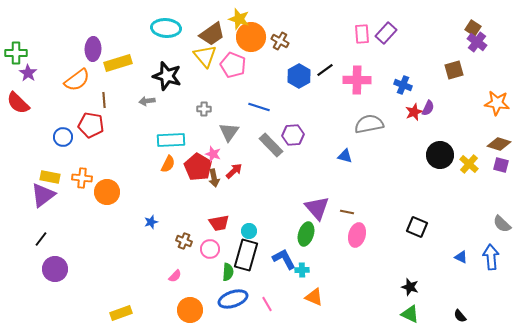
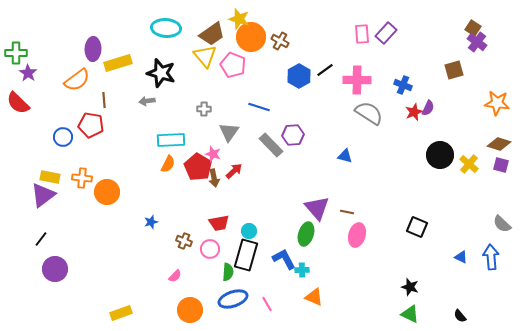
black star at (167, 76): moved 6 px left, 3 px up
gray semicircle at (369, 124): moved 11 px up; rotated 44 degrees clockwise
